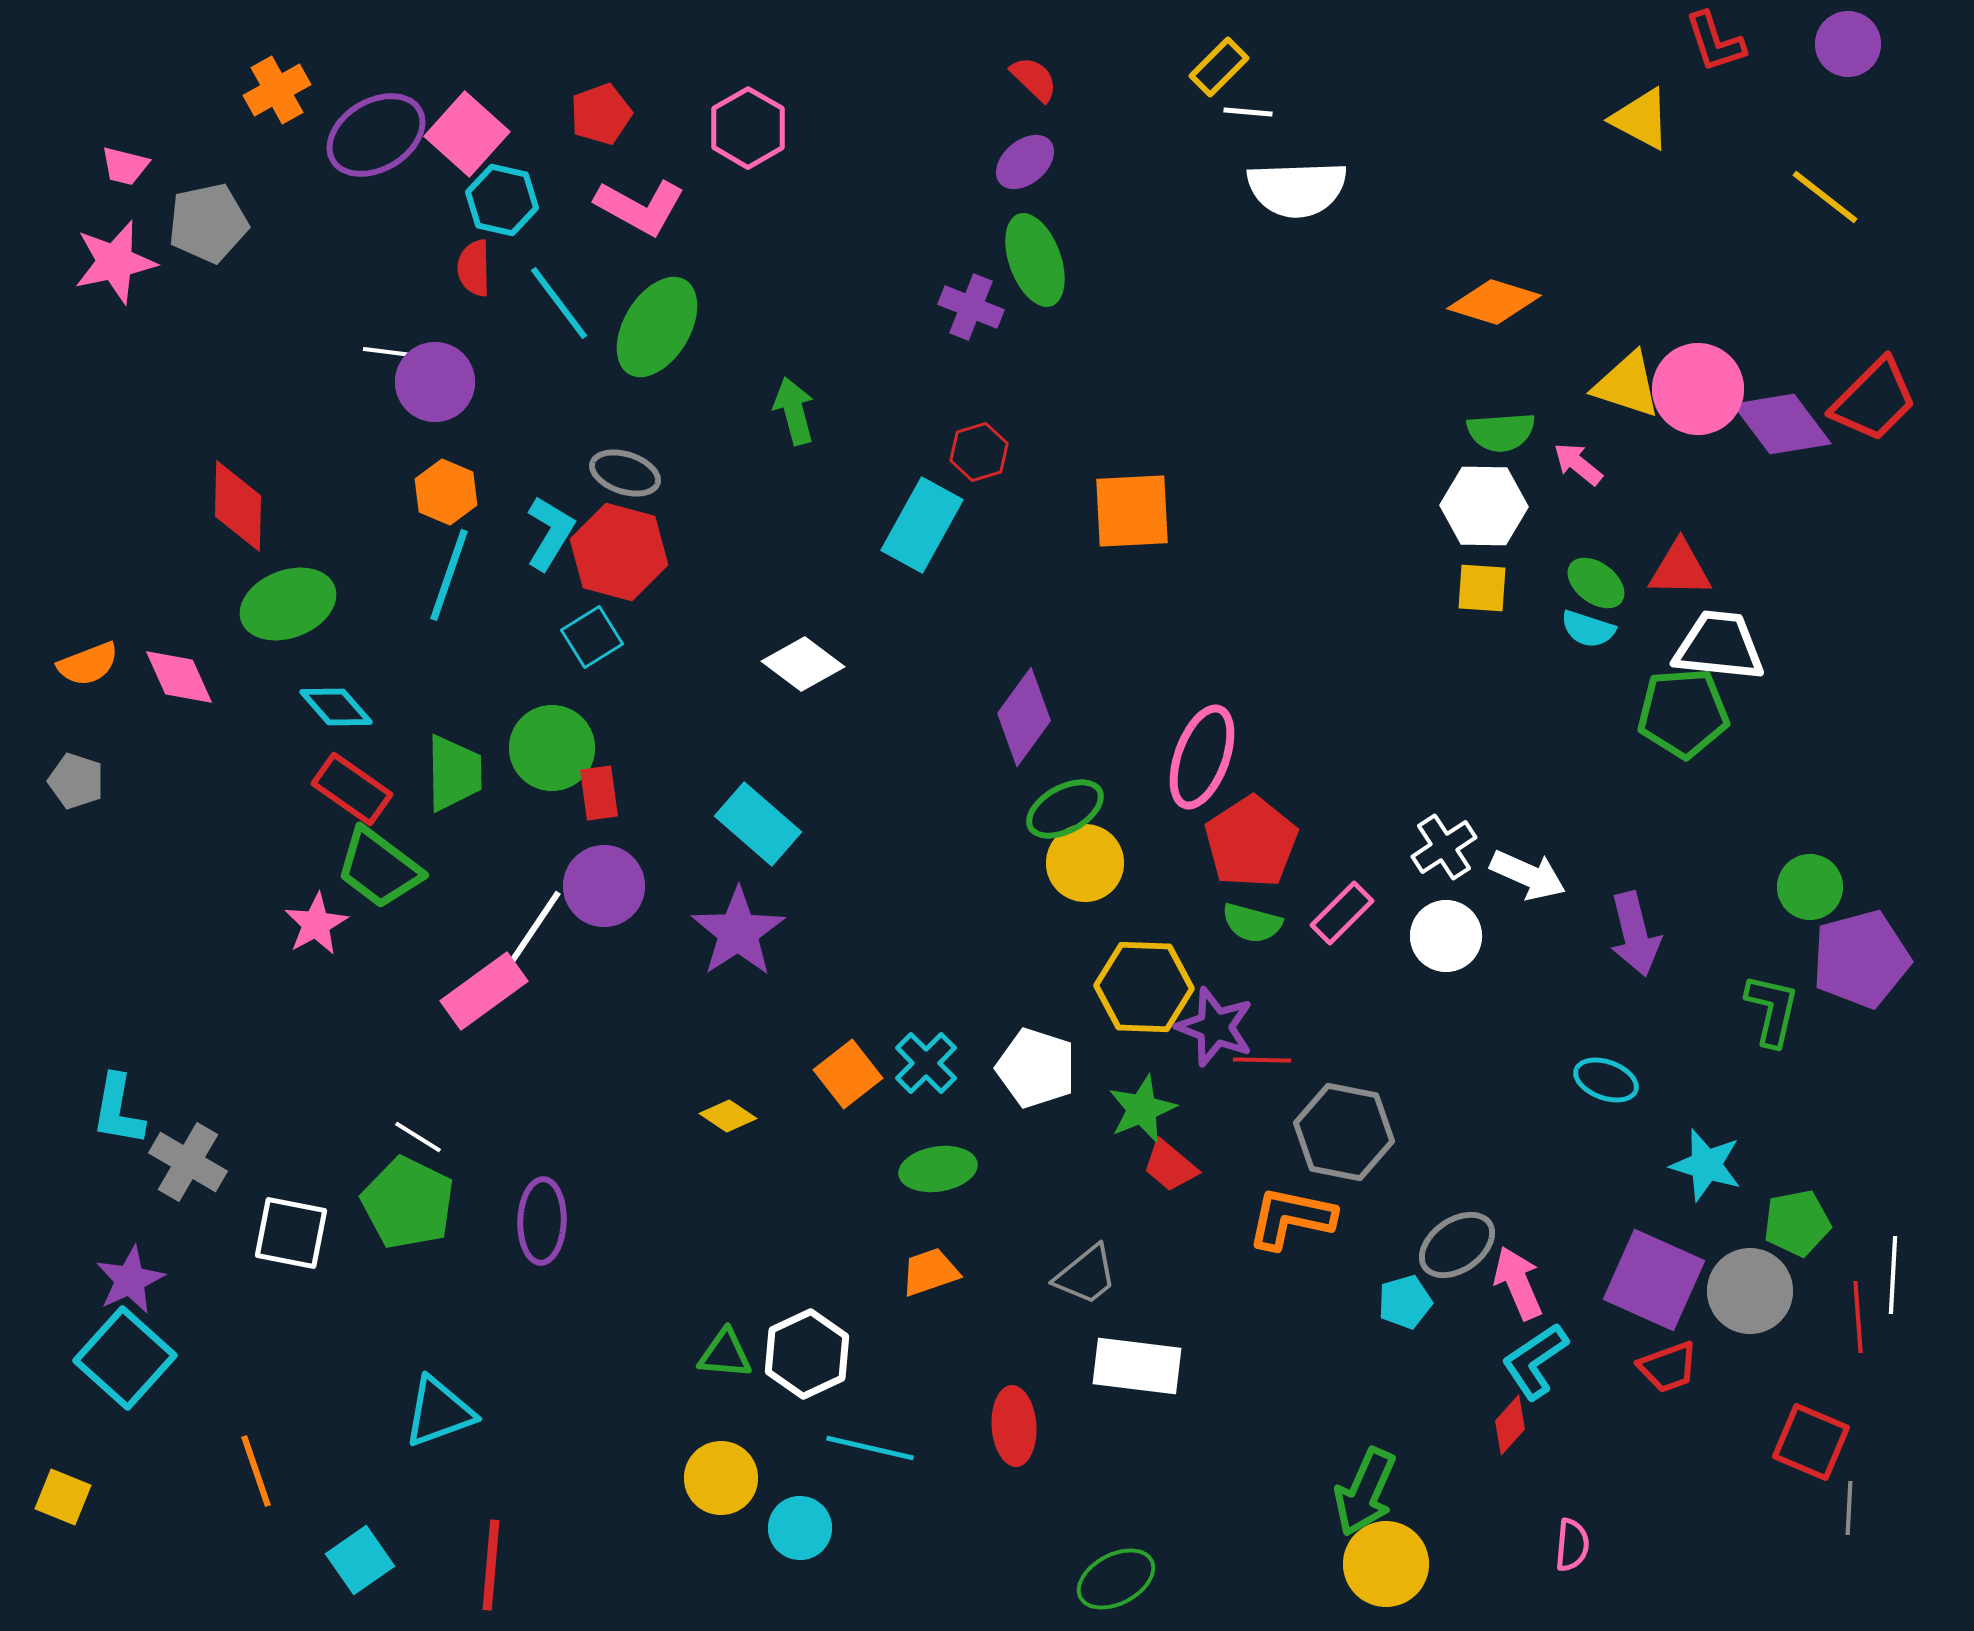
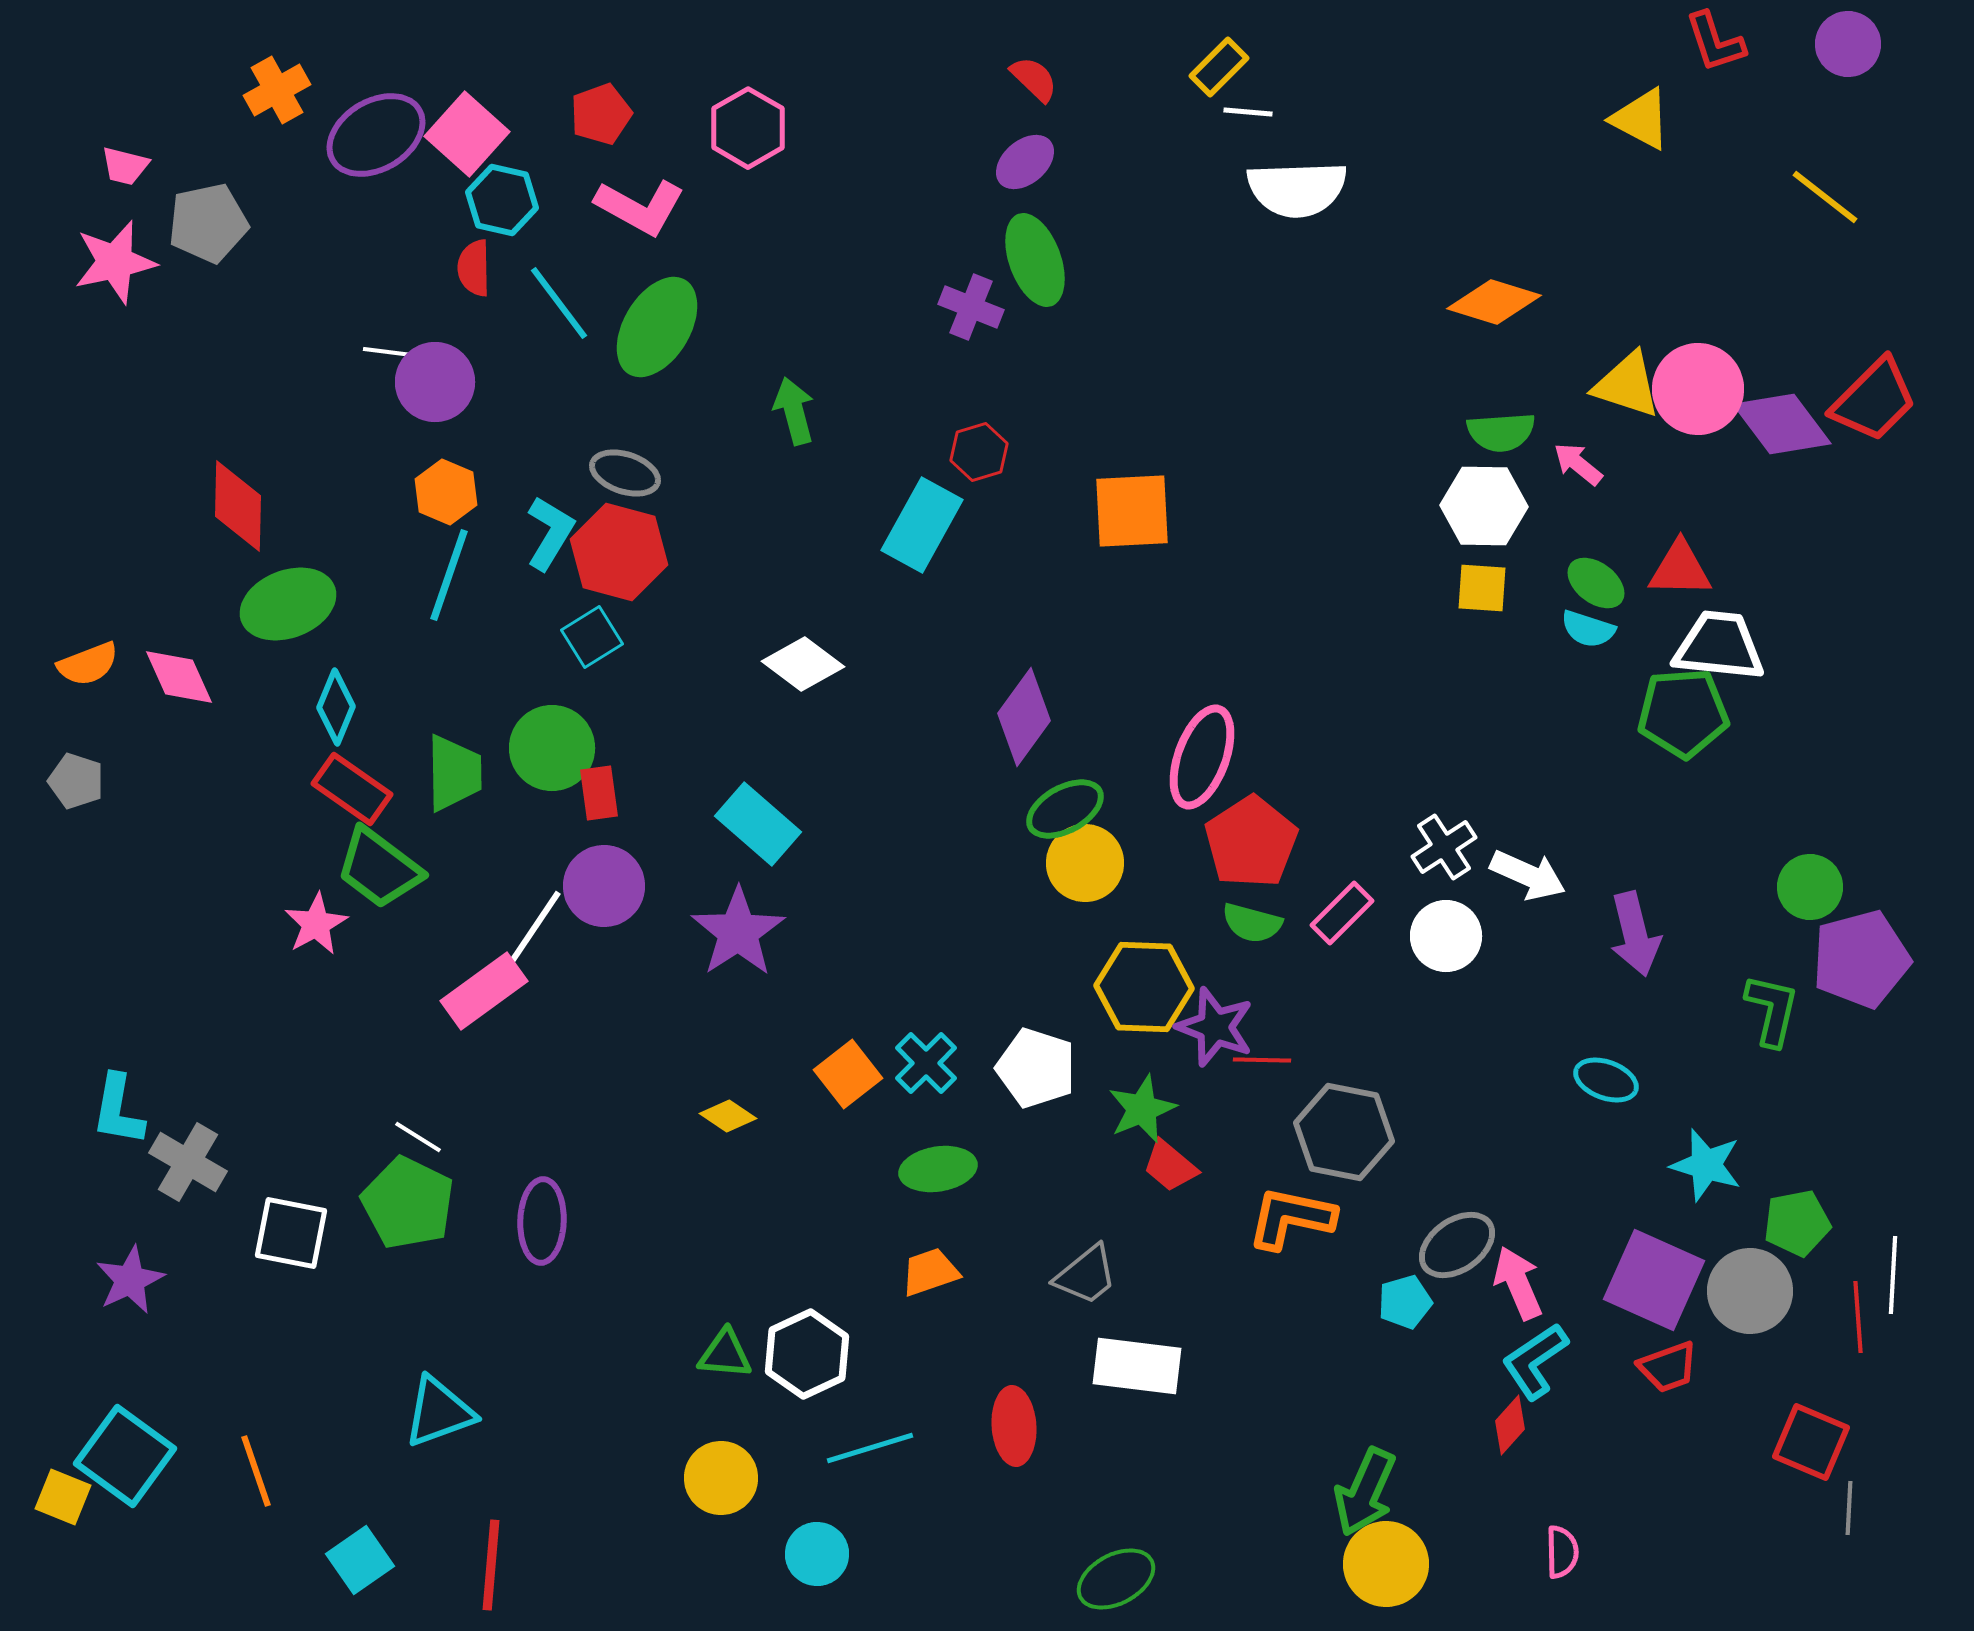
cyan diamond at (336, 707): rotated 64 degrees clockwise
cyan square at (125, 1358): moved 98 px down; rotated 6 degrees counterclockwise
cyan line at (870, 1448): rotated 30 degrees counterclockwise
cyan circle at (800, 1528): moved 17 px right, 26 px down
pink semicircle at (1572, 1545): moved 10 px left, 7 px down; rotated 6 degrees counterclockwise
